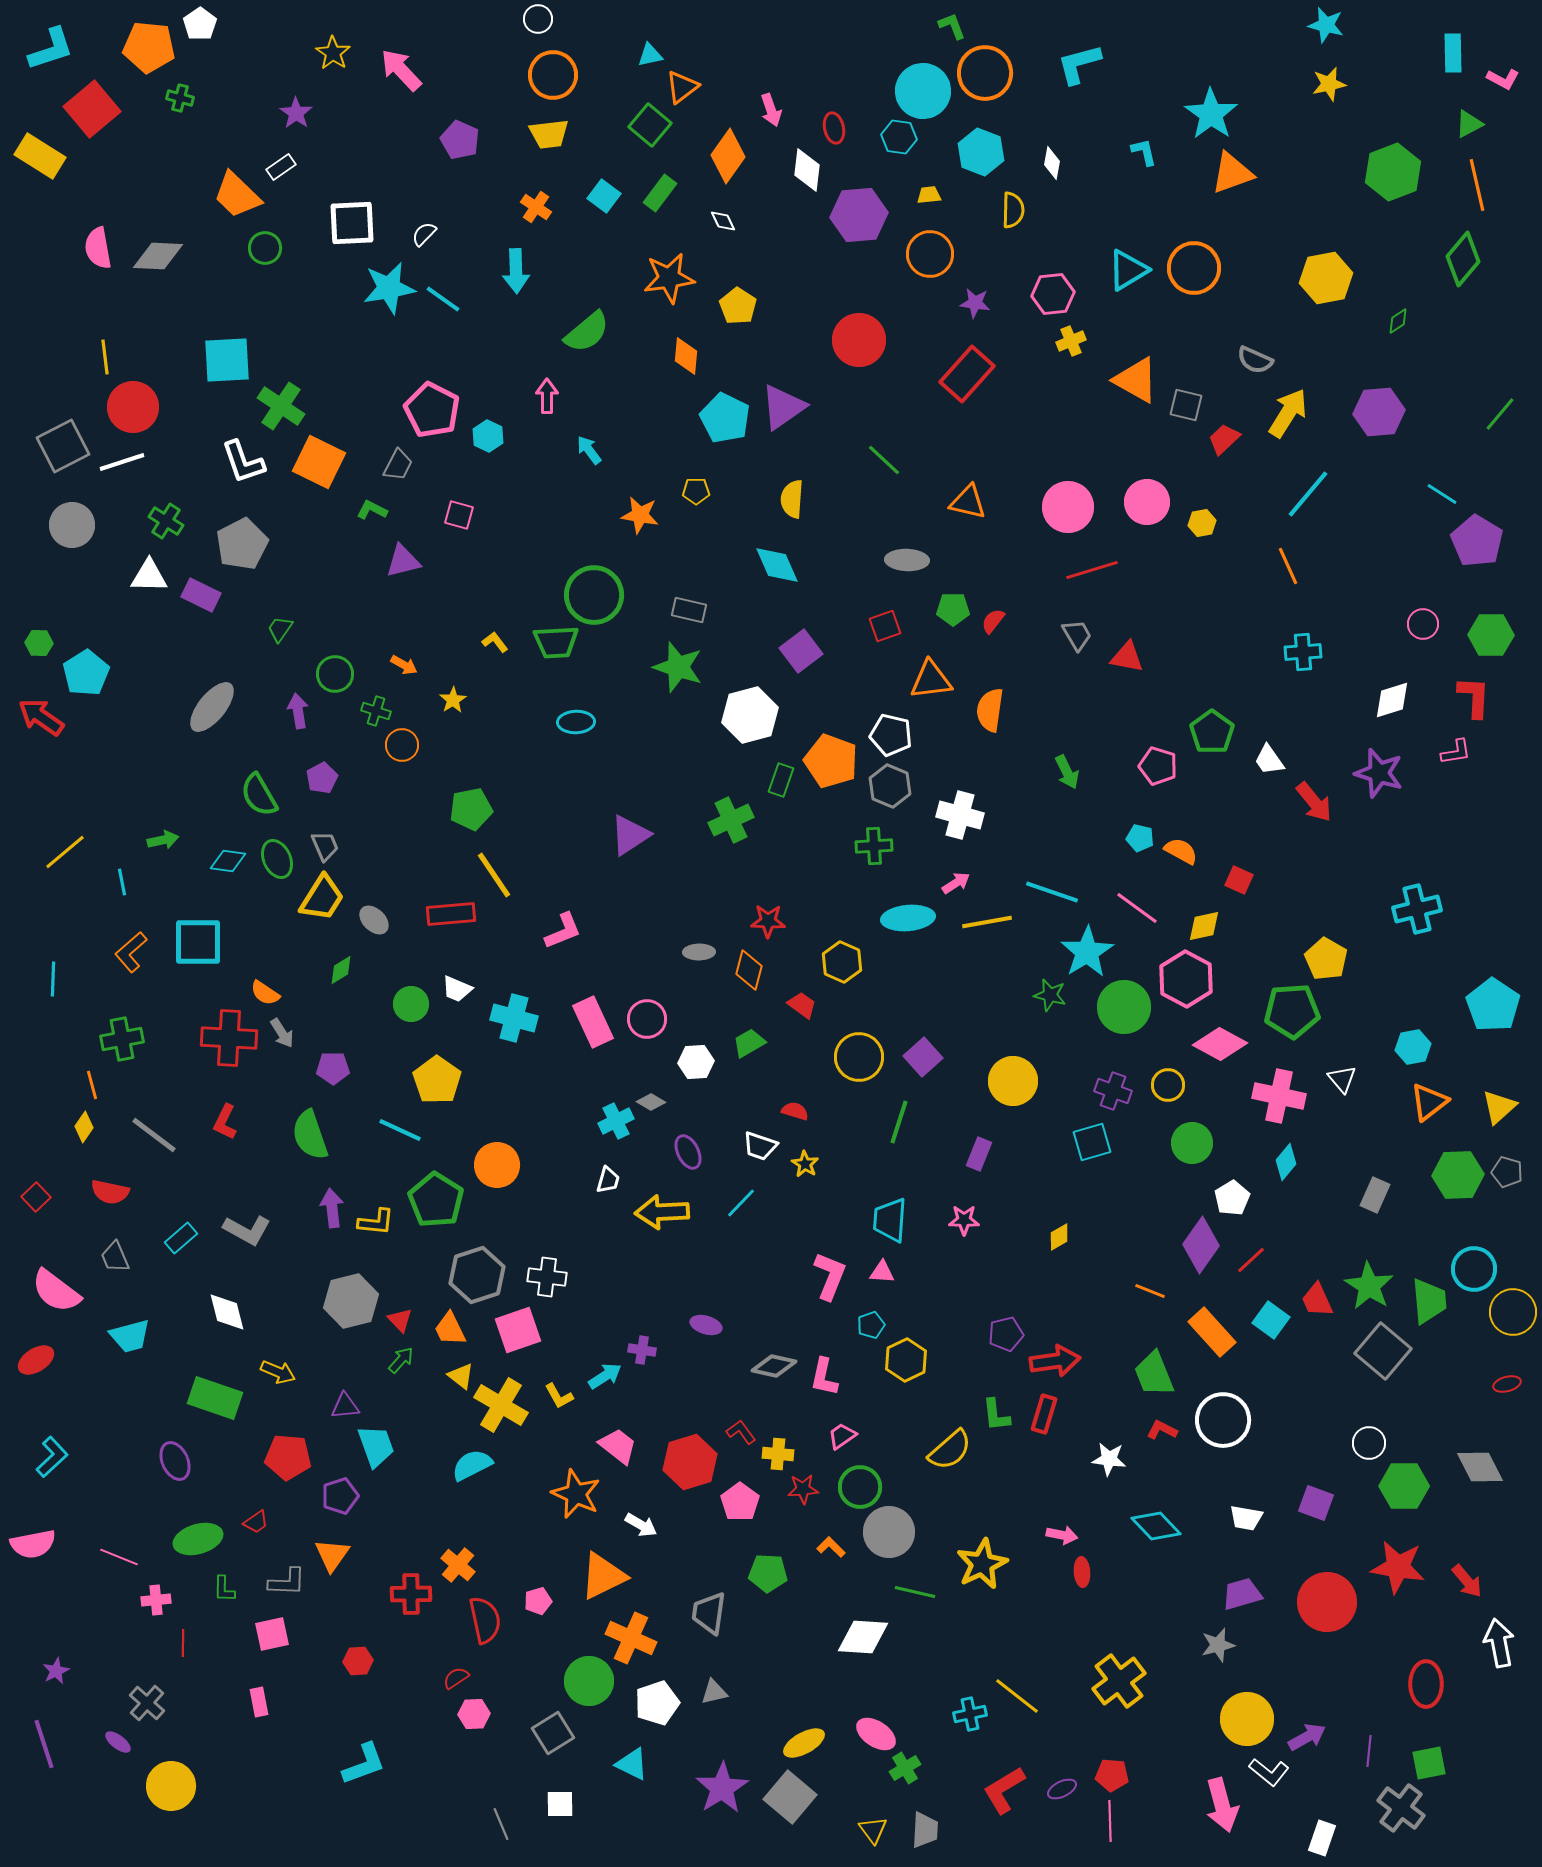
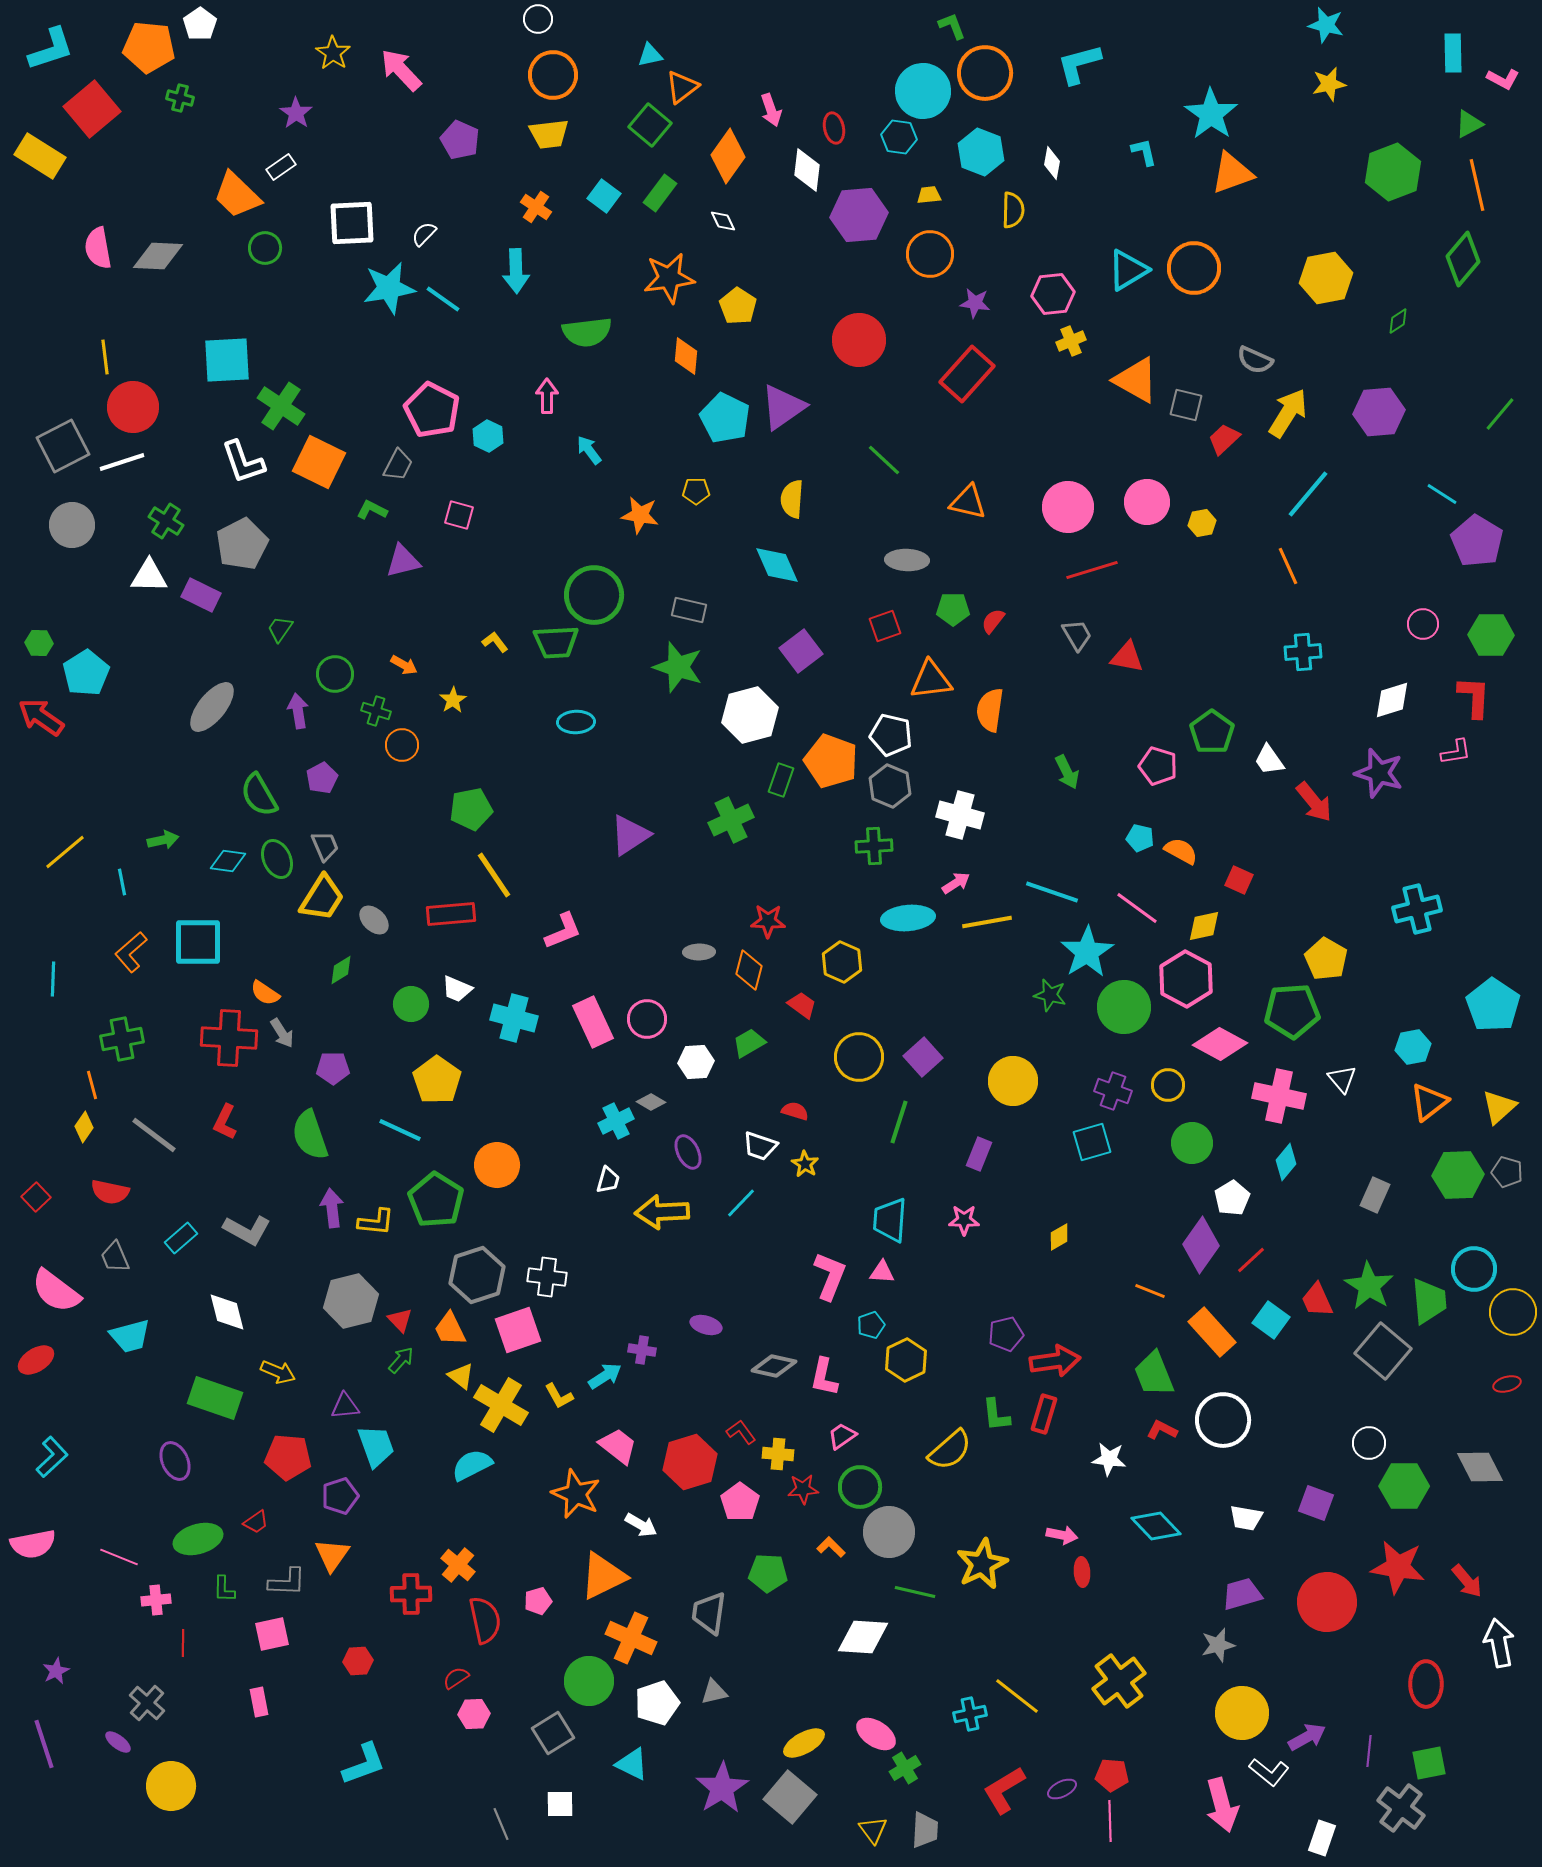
green semicircle at (587, 332): rotated 33 degrees clockwise
yellow circle at (1247, 1719): moved 5 px left, 6 px up
